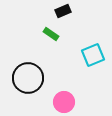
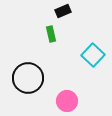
green rectangle: rotated 42 degrees clockwise
cyan square: rotated 25 degrees counterclockwise
pink circle: moved 3 px right, 1 px up
